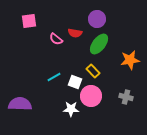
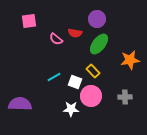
gray cross: moved 1 px left; rotated 16 degrees counterclockwise
